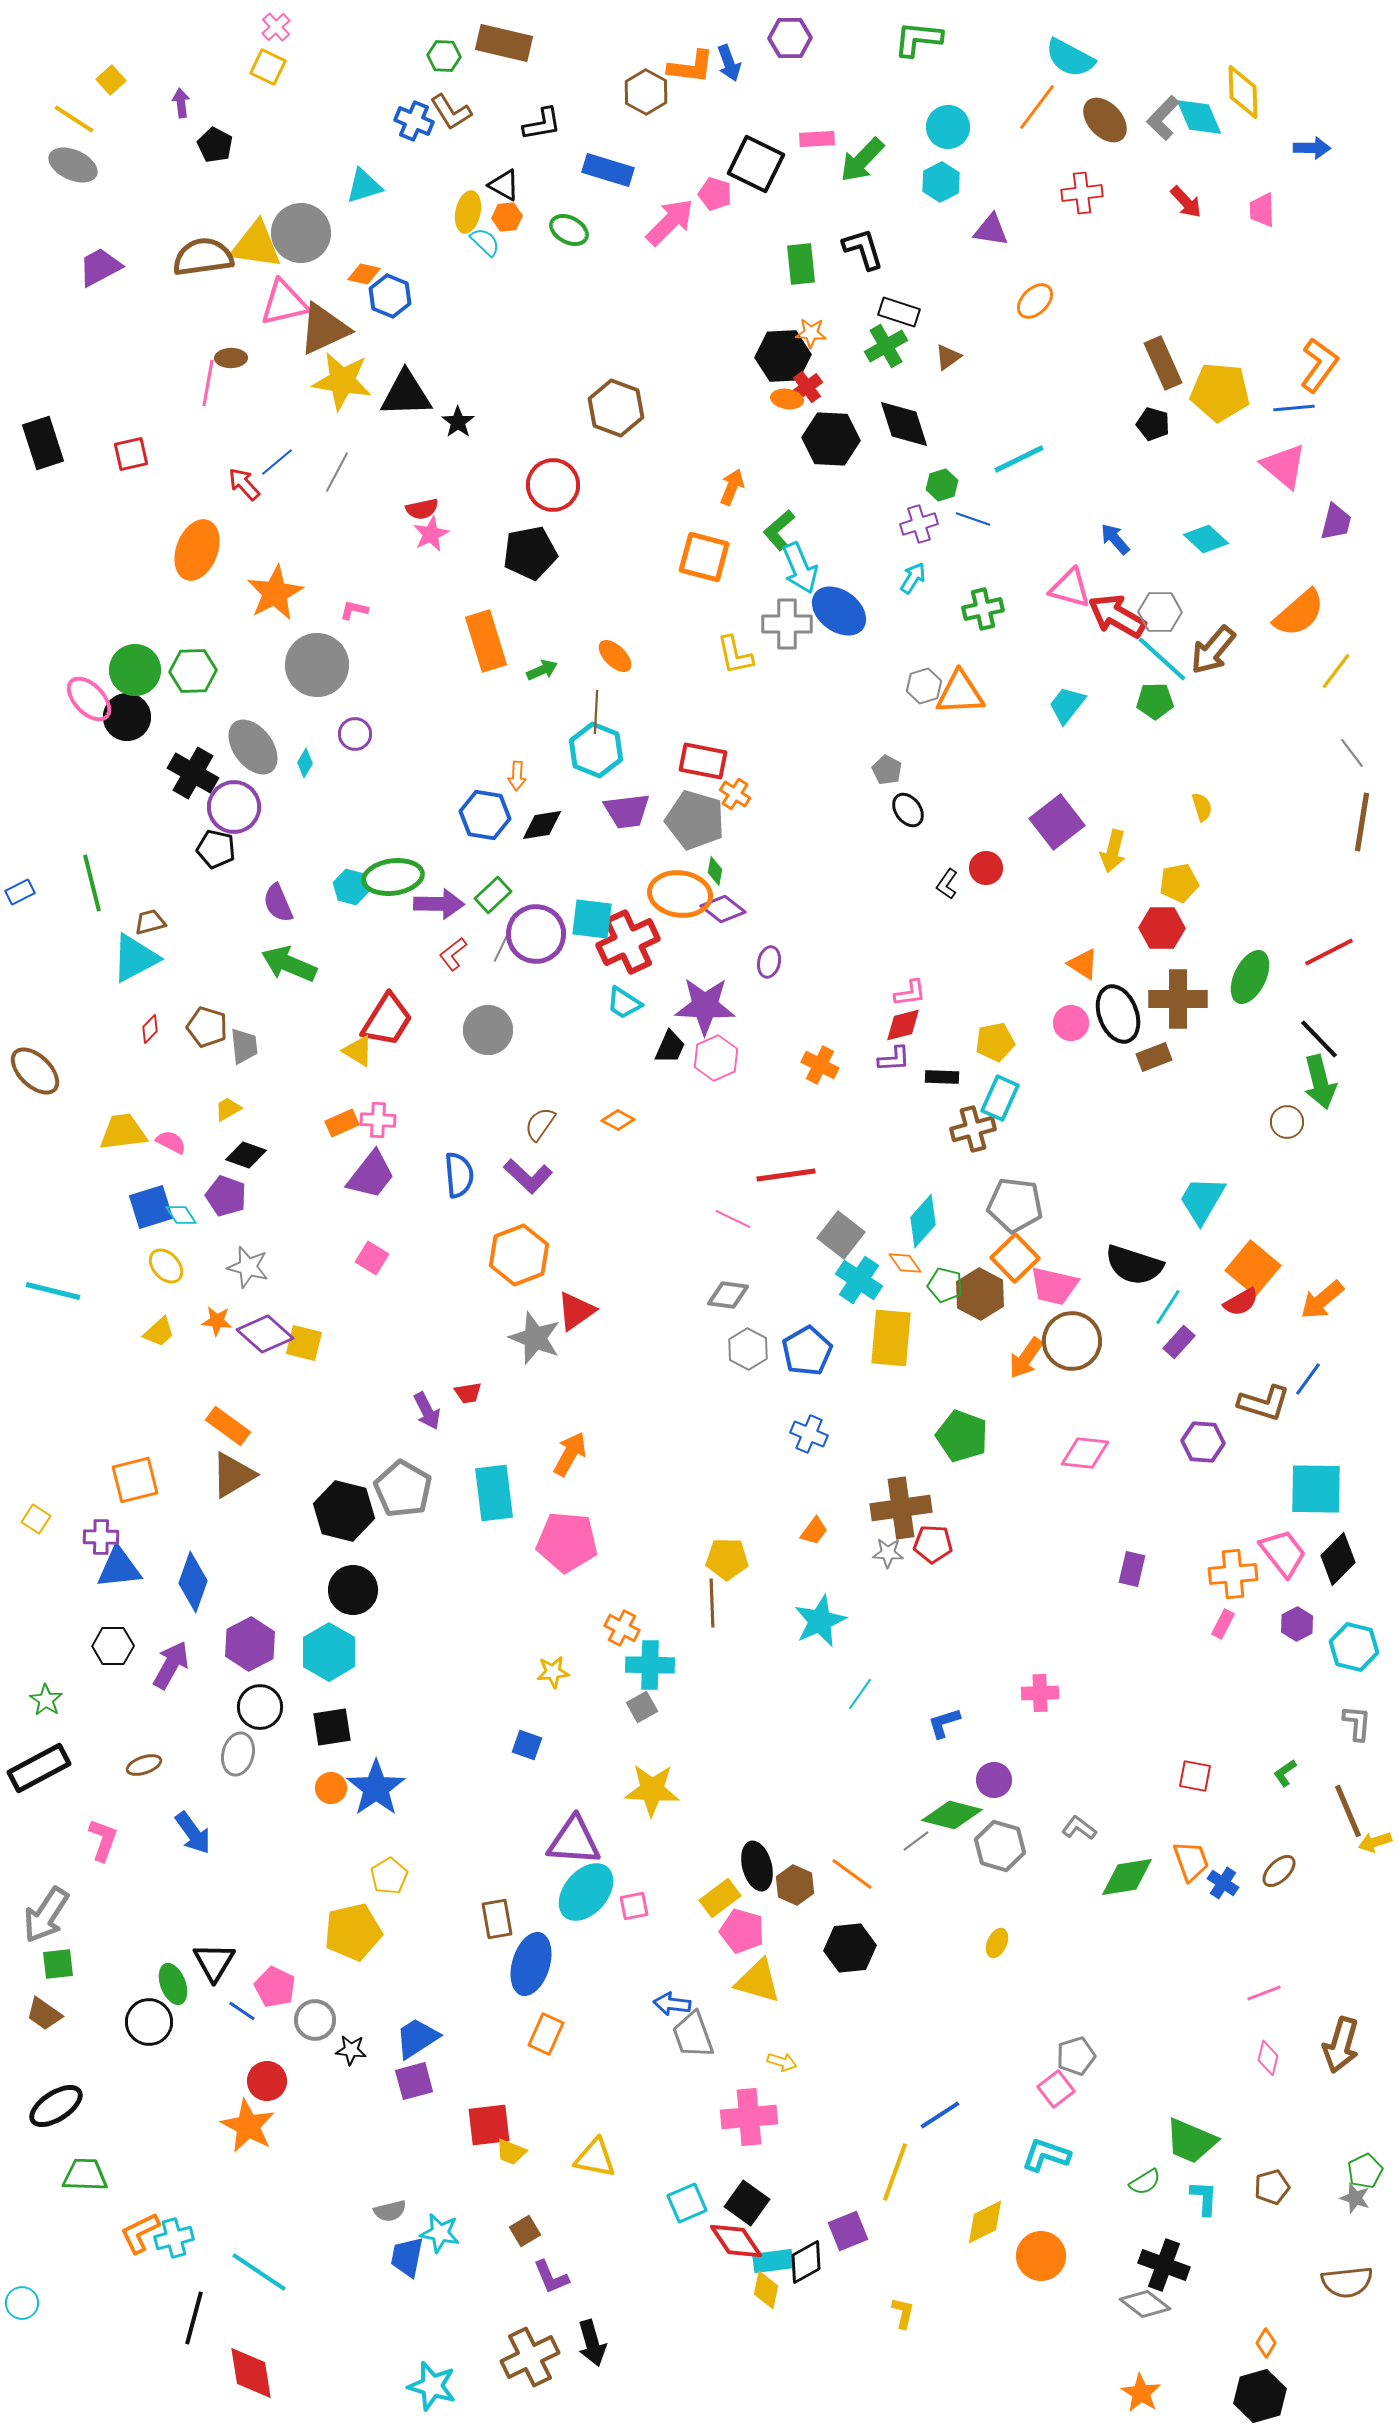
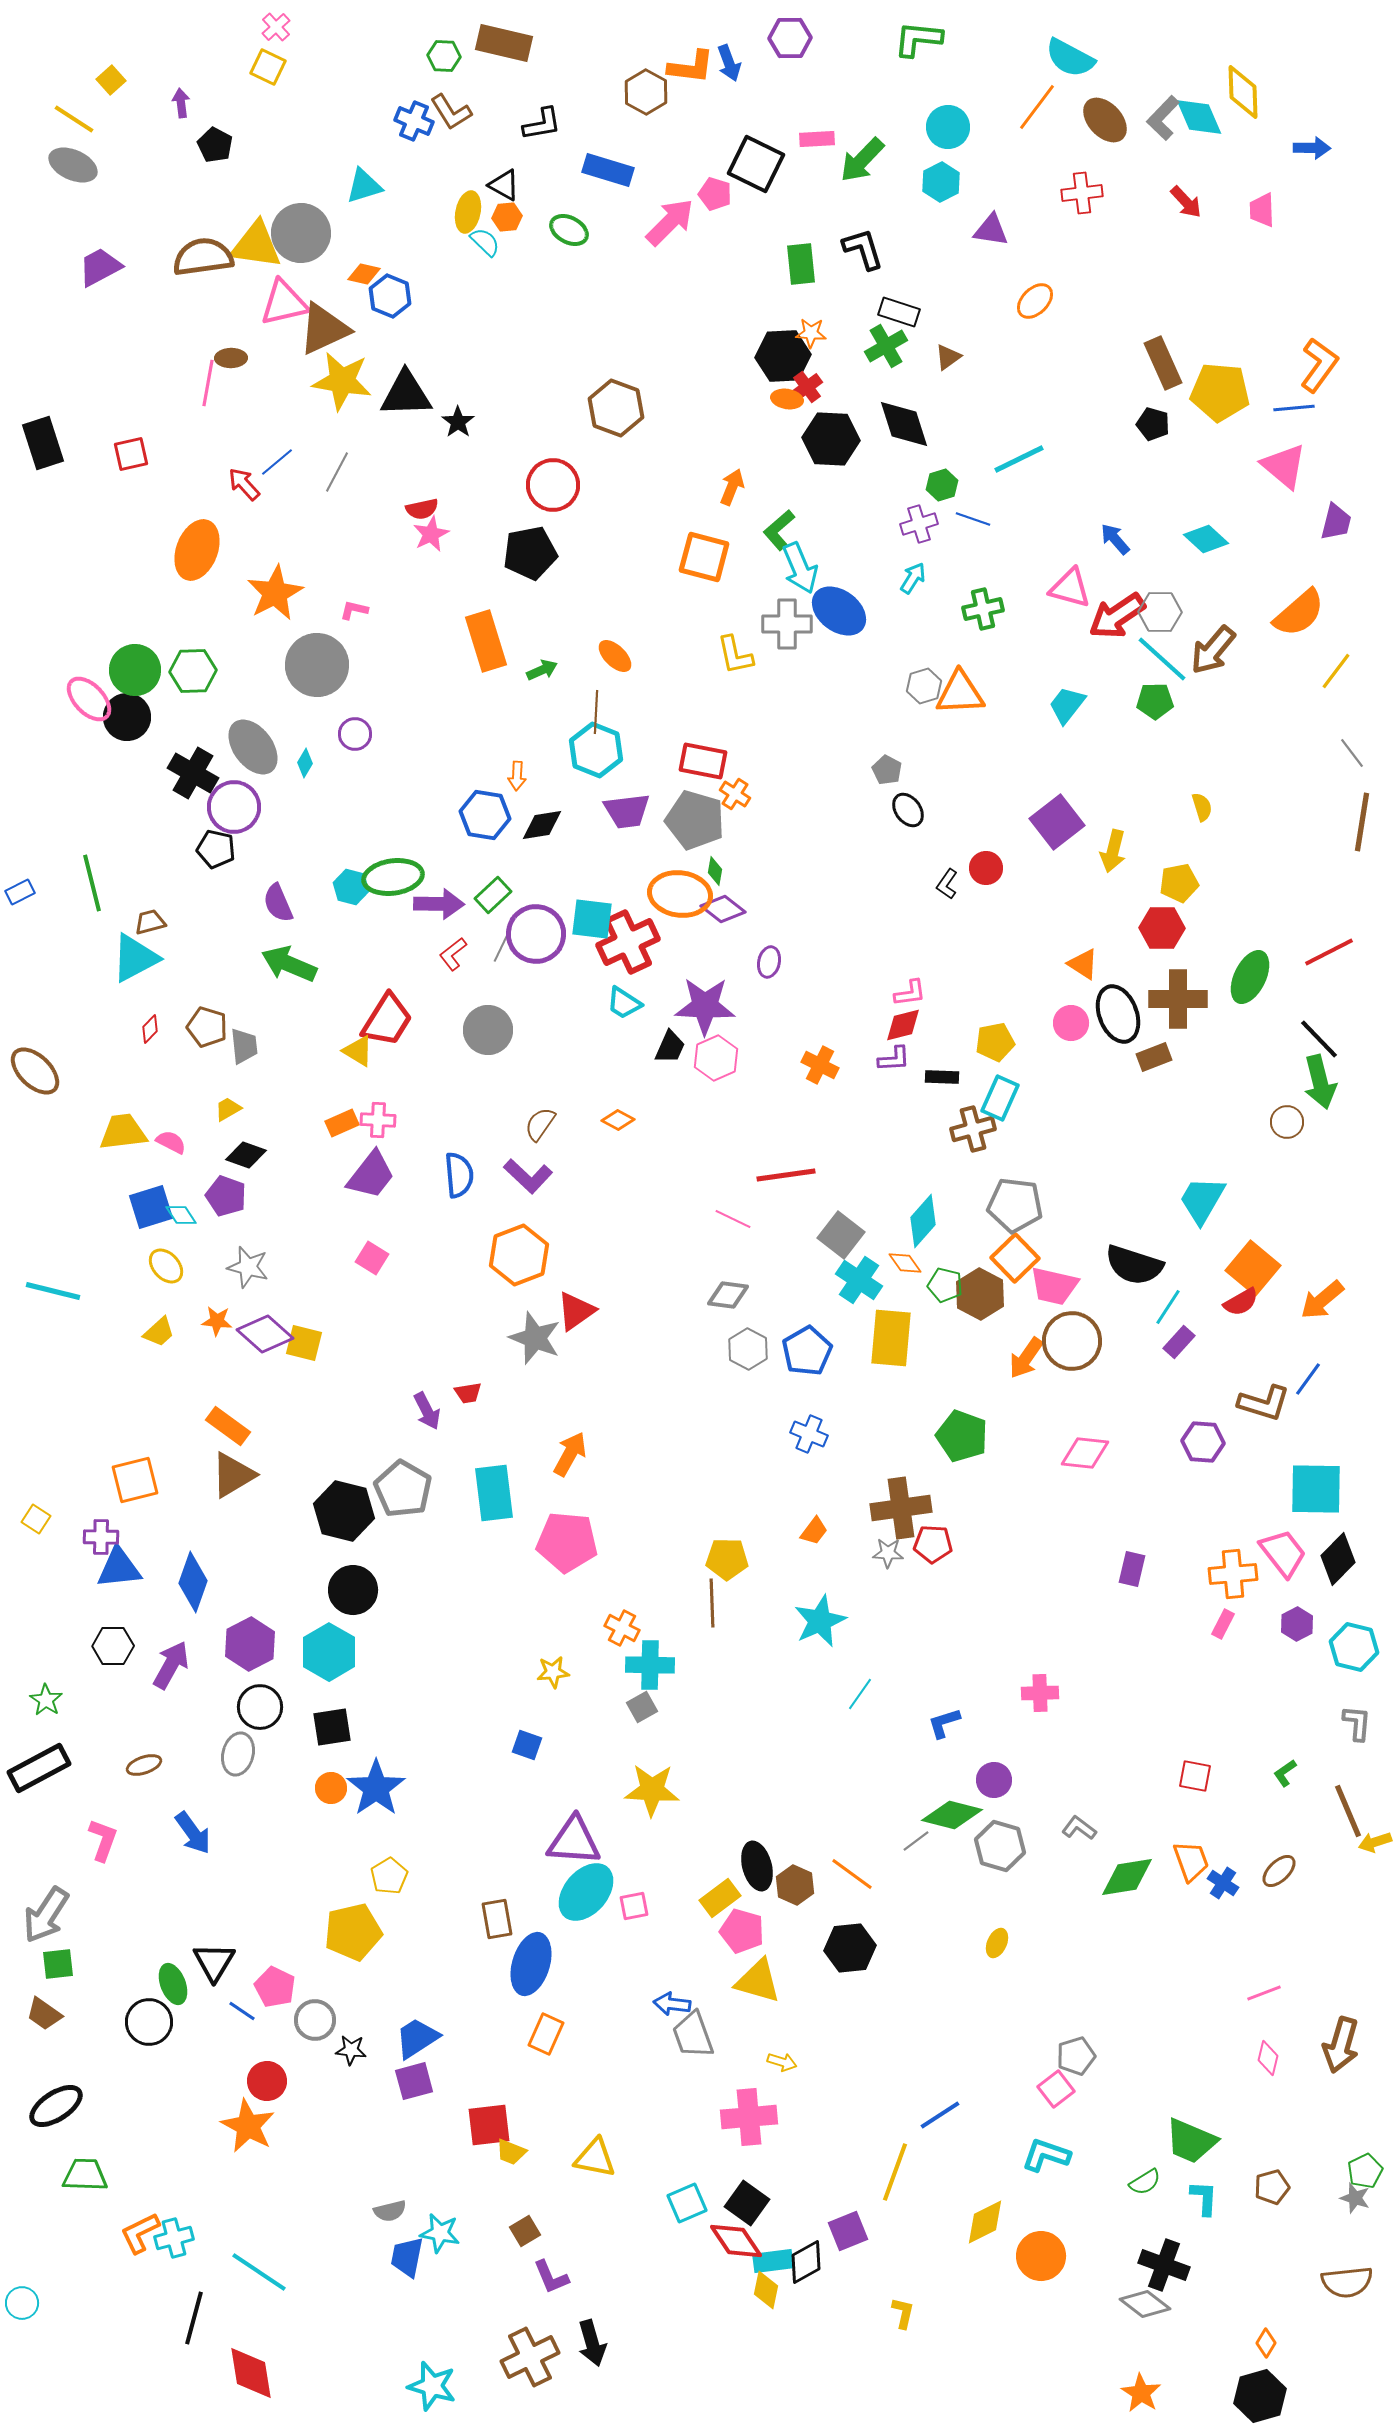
red arrow at (1117, 616): rotated 64 degrees counterclockwise
